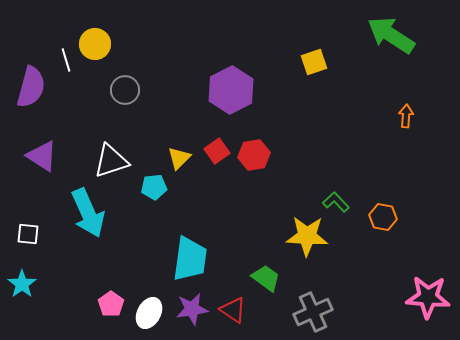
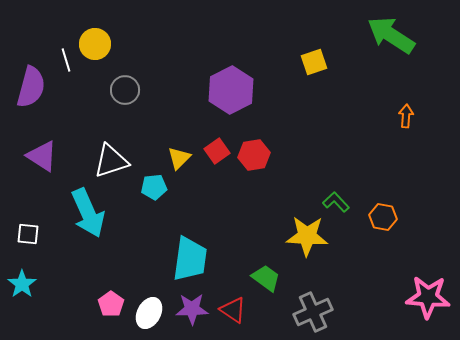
purple star: rotated 8 degrees clockwise
